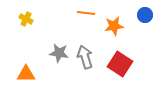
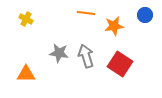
gray arrow: moved 1 px right, 1 px up
